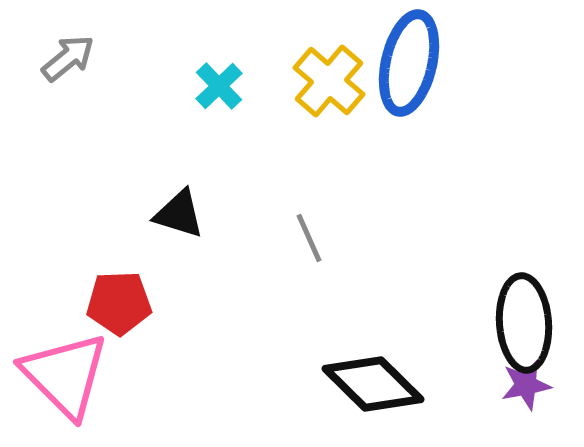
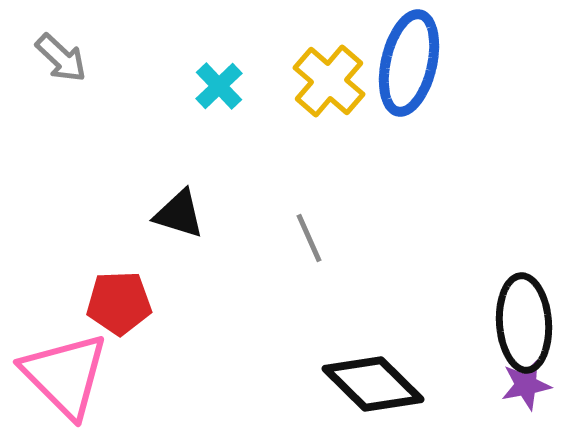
gray arrow: moved 7 px left; rotated 82 degrees clockwise
